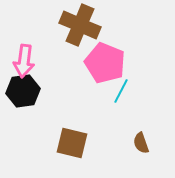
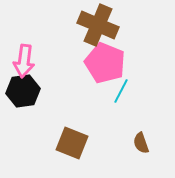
brown cross: moved 18 px right
brown square: rotated 8 degrees clockwise
